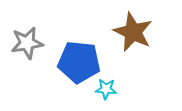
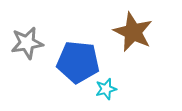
blue pentagon: moved 1 px left
cyan star: rotated 20 degrees counterclockwise
